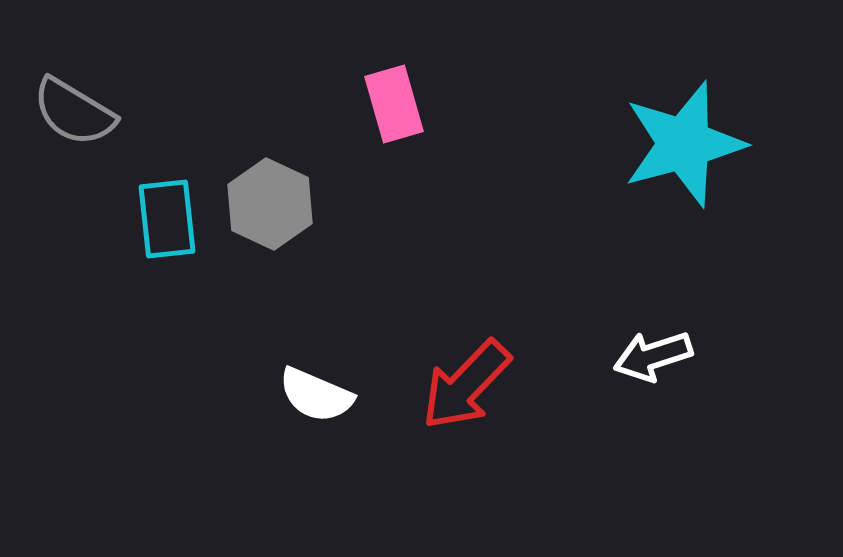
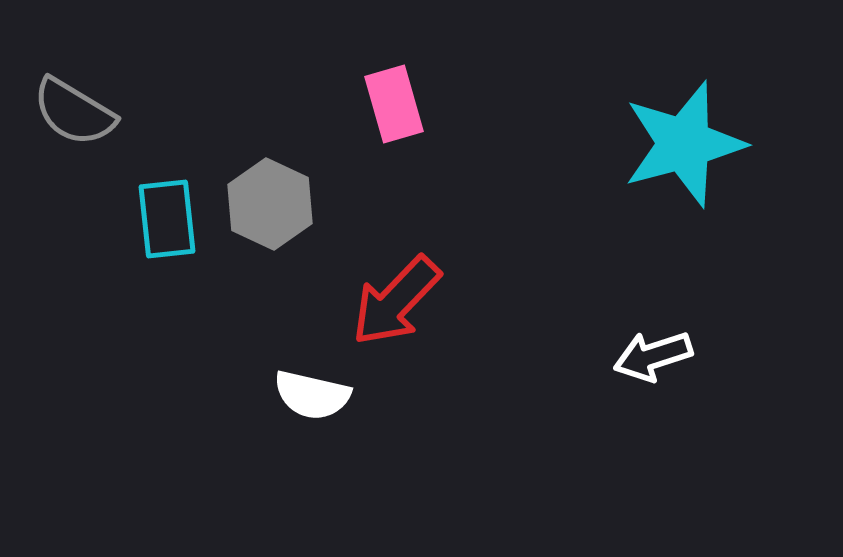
red arrow: moved 70 px left, 84 px up
white semicircle: moved 4 px left; rotated 10 degrees counterclockwise
